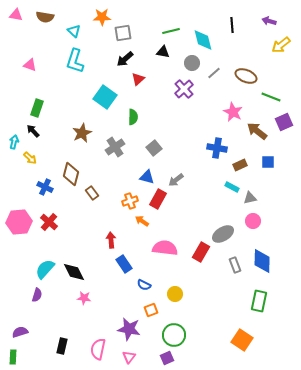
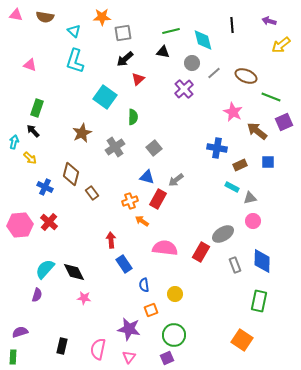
pink hexagon at (19, 222): moved 1 px right, 3 px down
blue semicircle at (144, 285): rotated 56 degrees clockwise
